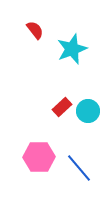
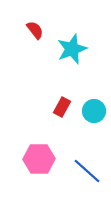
red rectangle: rotated 18 degrees counterclockwise
cyan circle: moved 6 px right
pink hexagon: moved 2 px down
blue line: moved 8 px right, 3 px down; rotated 8 degrees counterclockwise
